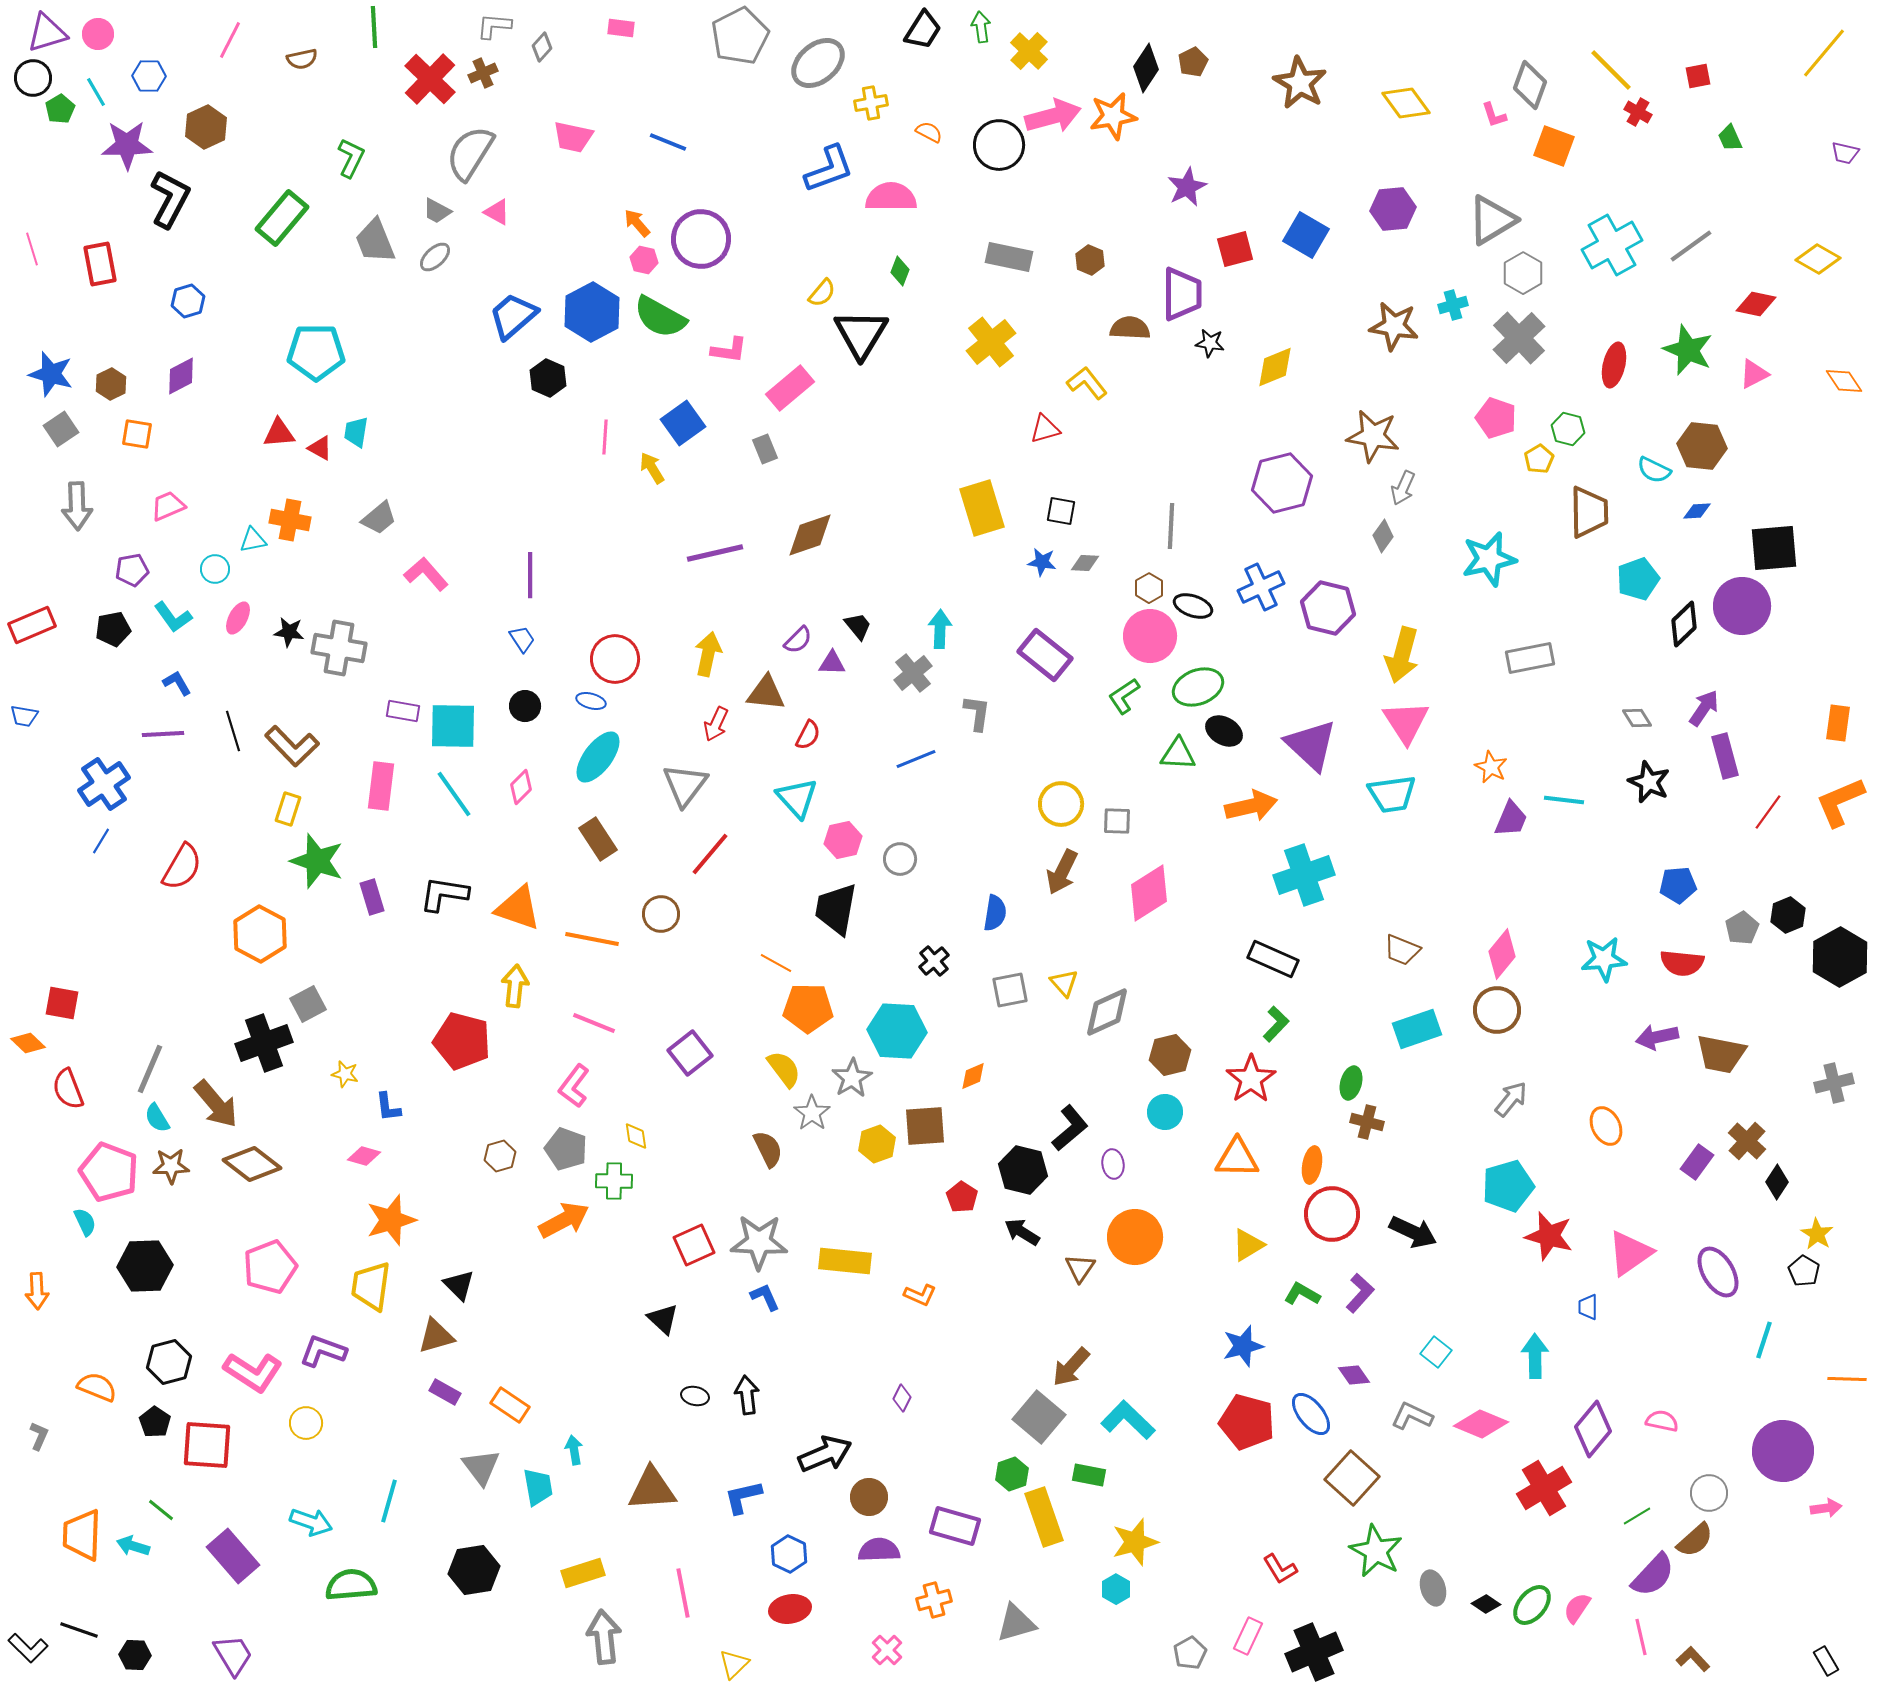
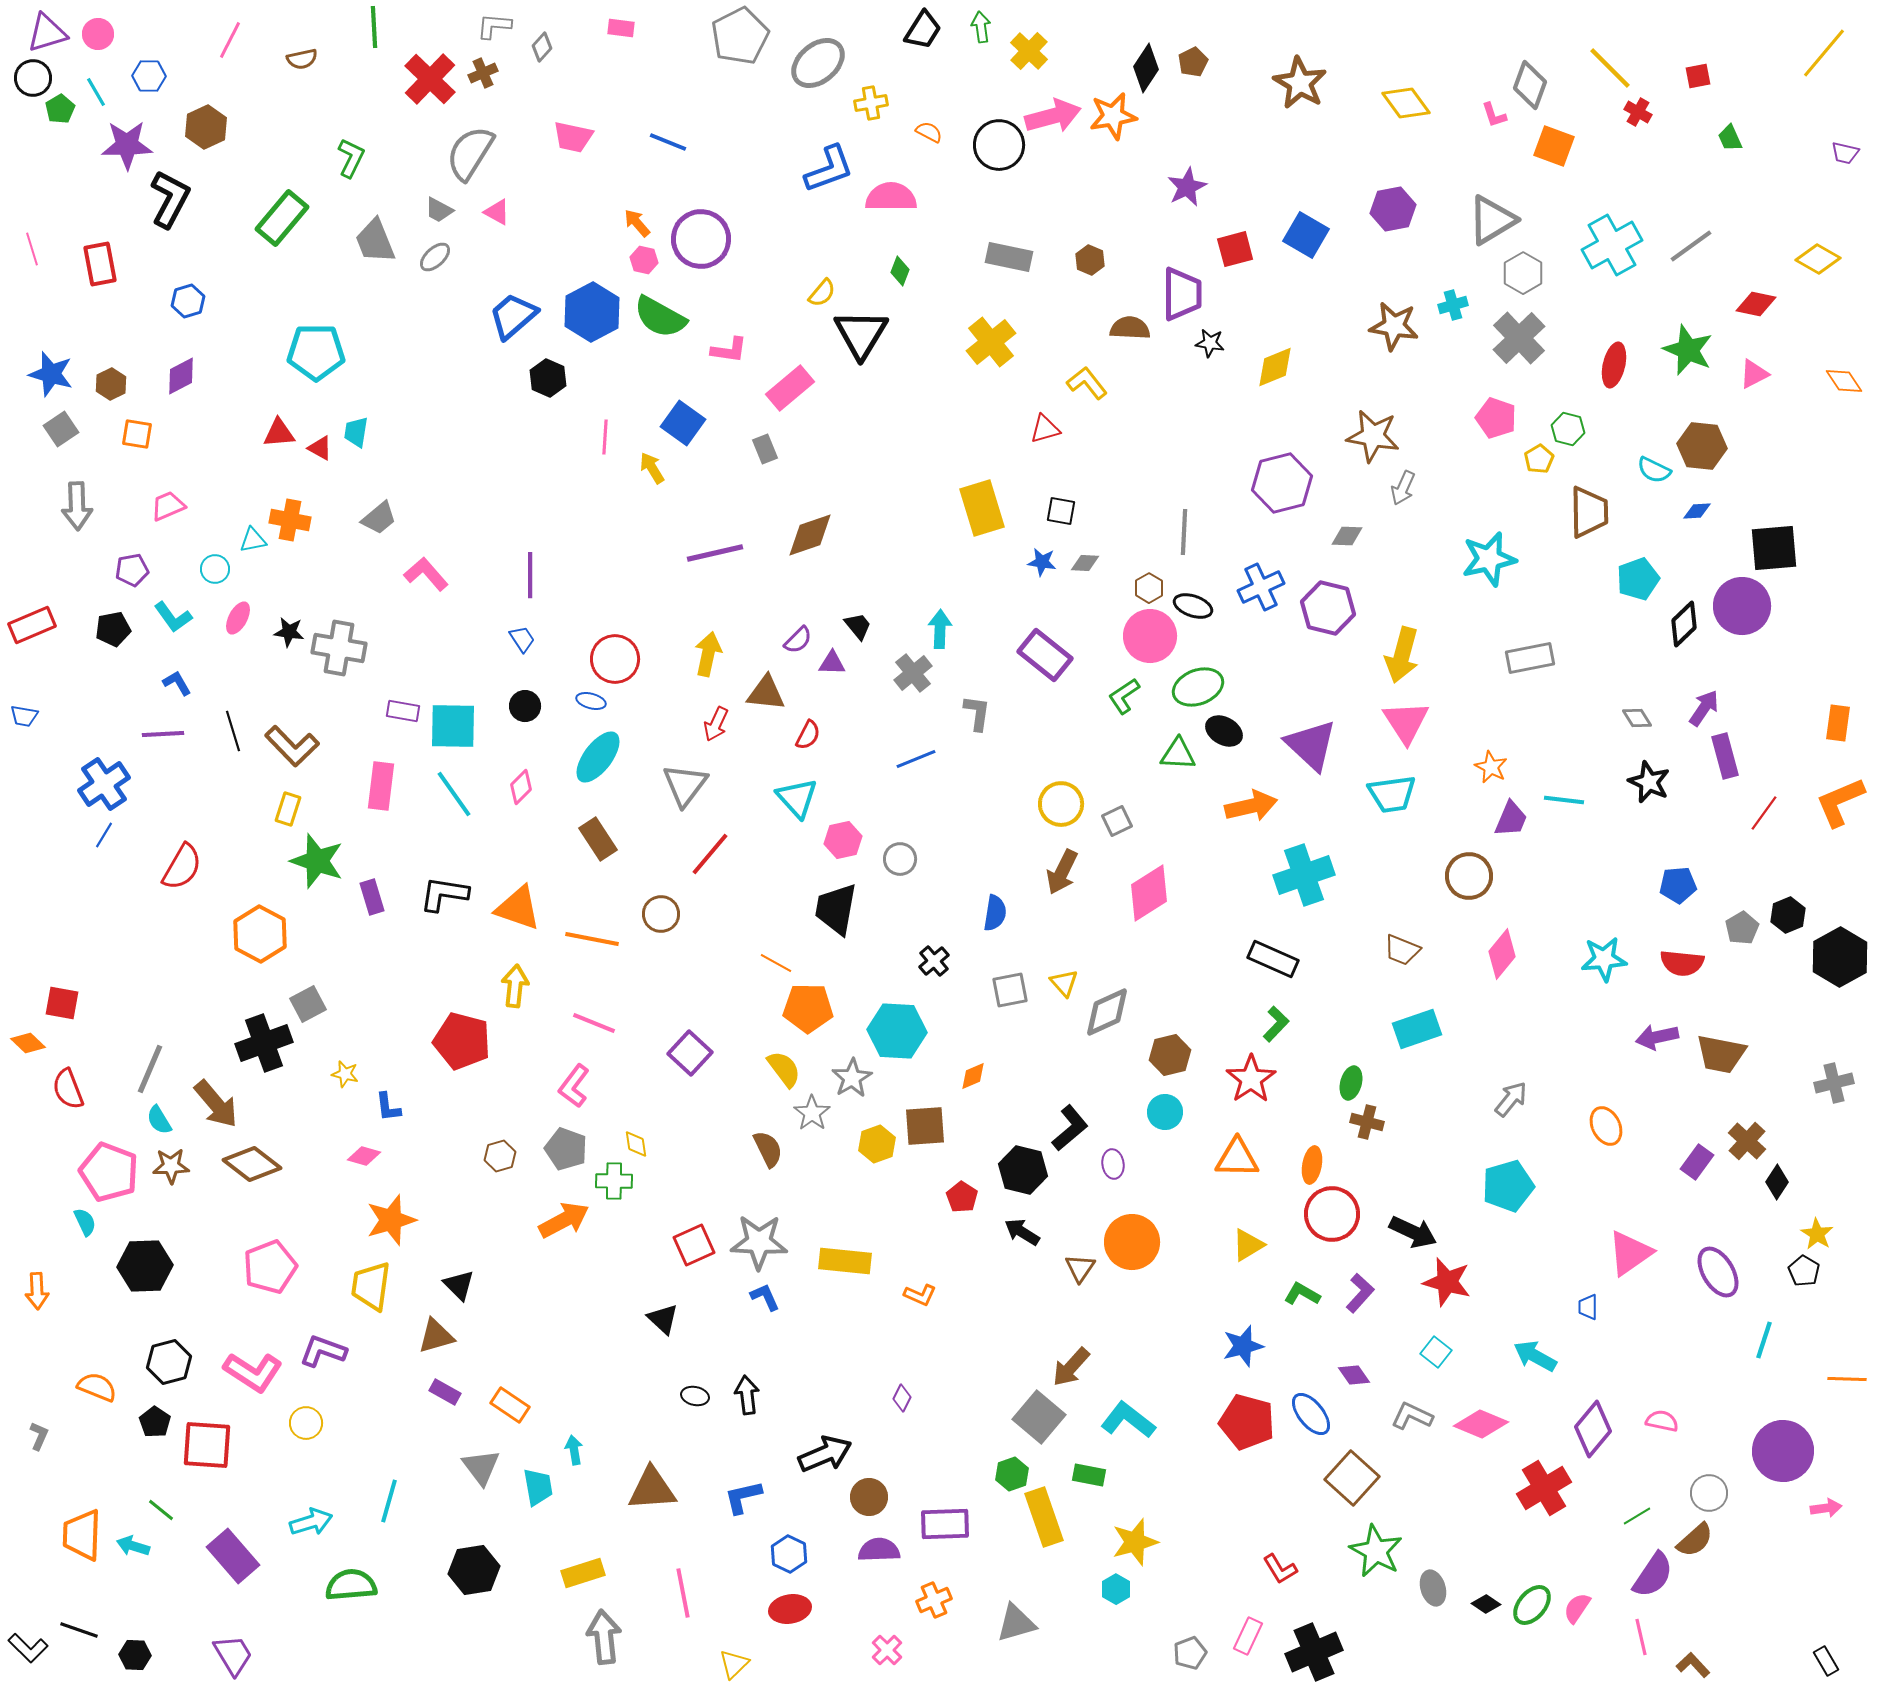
yellow line at (1611, 70): moved 1 px left, 2 px up
purple hexagon at (1393, 209): rotated 6 degrees counterclockwise
gray trapezoid at (437, 211): moved 2 px right, 1 px up
blue square at (683, 423): rotated 18 degrees counterclockwise
gray line at (1171, 526): moved 13 px right, 6 px down
gray diamond at (1383, 536): moved 36 px left; rotated 56 degrees clockwise
red line at (1768, 812): moved 4 px left, 1 px down
gray square at (1117, 821): rotated 28 degrees counterclockwise
blue line at (101, 841): moved 3 px right, 6 px up
brown circle at (1497, 1010): moved 28 px left, 134 px up
purple square at (690, 1053): rotated 9 degrees counterclockwise
cyan semicircle at (157, 1118): moved 2 px right, 2 px down
yellow diamond at (636, 1136): moved 8 px down
red star at (1549, 1236): moved 102 px left, 46 px down
orange circle at (1135, 1237): moved 3 px left, 5 px down
cyan arrow at (1535, 1356): rotated 60 degrees counterclockwise
cyan L-shape at (1128, 1420): rotated 6 degrees counterclockwise
cyan arrow at (311, 1522): rotated 36 degrees counterclockwise
purple rectangle at (955, 1526): moved 10 px left, 2 px up; rotated 18 degrees counterclockwise
purple semicircle at (1653, 1575): rotated 9 degrees counterclockwise
orange cross at (934, 1600): rotated 8 degrees counterclockwise
gray pentagon at (1190, 1653): rotated 8 degrees clockwise
brown L-shape at (1693, 1659): moved 6 px down
